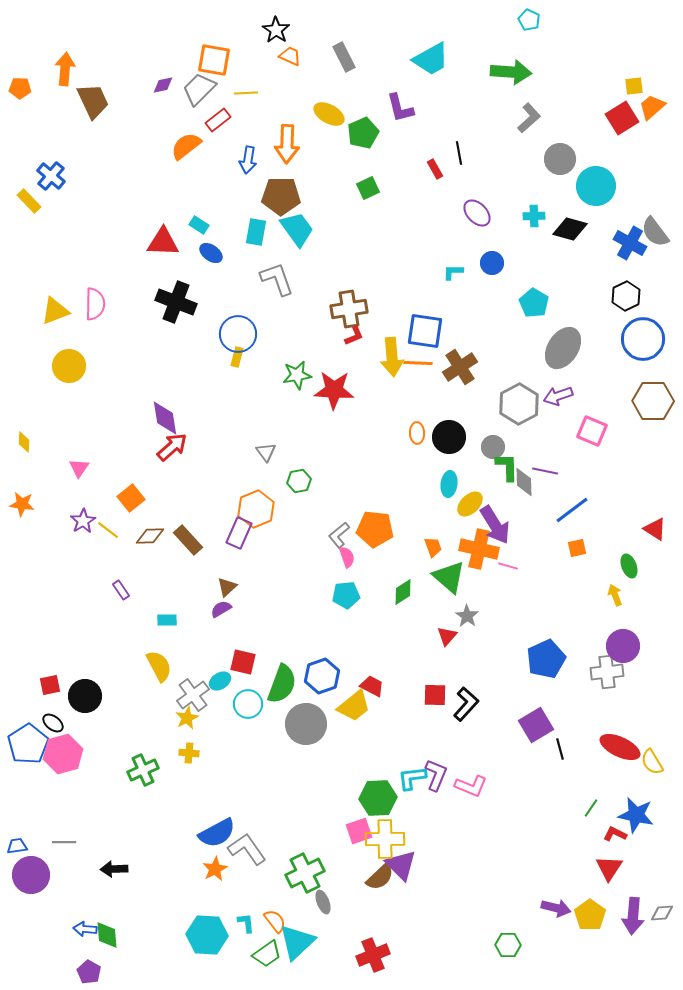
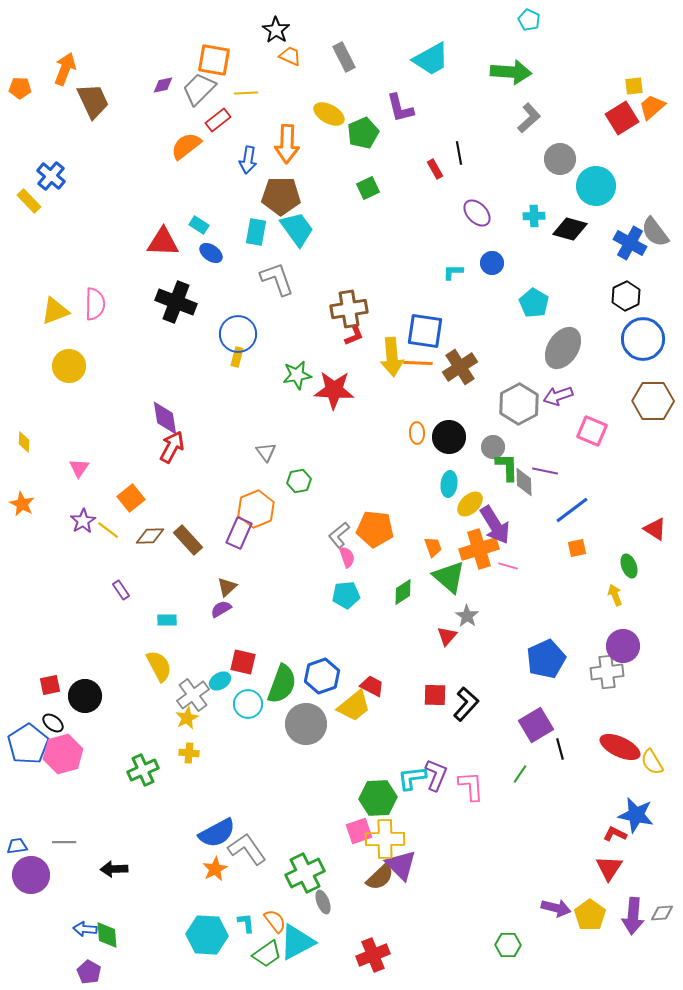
orange arrow at (65, 69): rotated 16 degrees clockwise
red arrow at (172, 447): rotated 20 degrees counterclockwise
orange star at (22, 504): rotated 20 degrees clockwise
orange cross at (479, 549): rotated 30 degrees counterclockwise
pink L-shape at (471, 786): rotated 116 degrees counterclockwise
green line at (591, 808): moved 71 px left, 34 px up
cyan triangle at (297, 942): rotated 15 degrees clockwise
